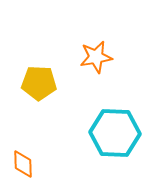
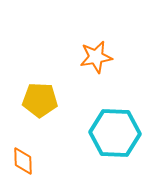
yellow pentagon: moved 1 px right, 17 px down
orange diamond: moved 3 px up
